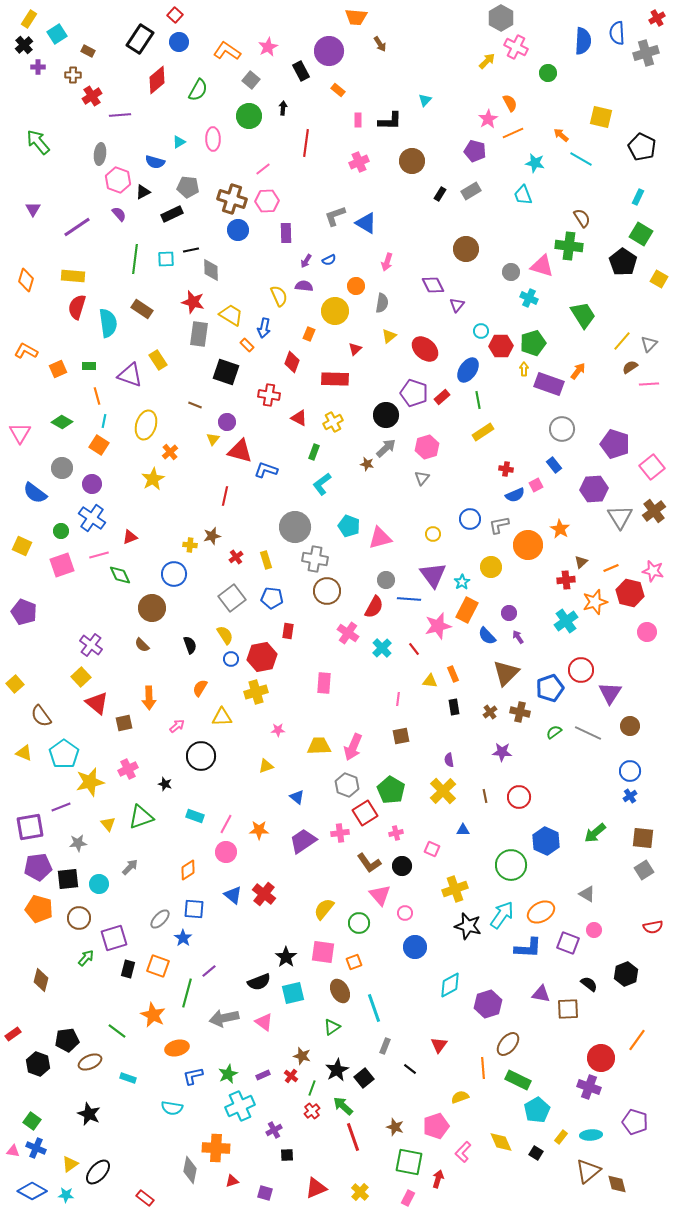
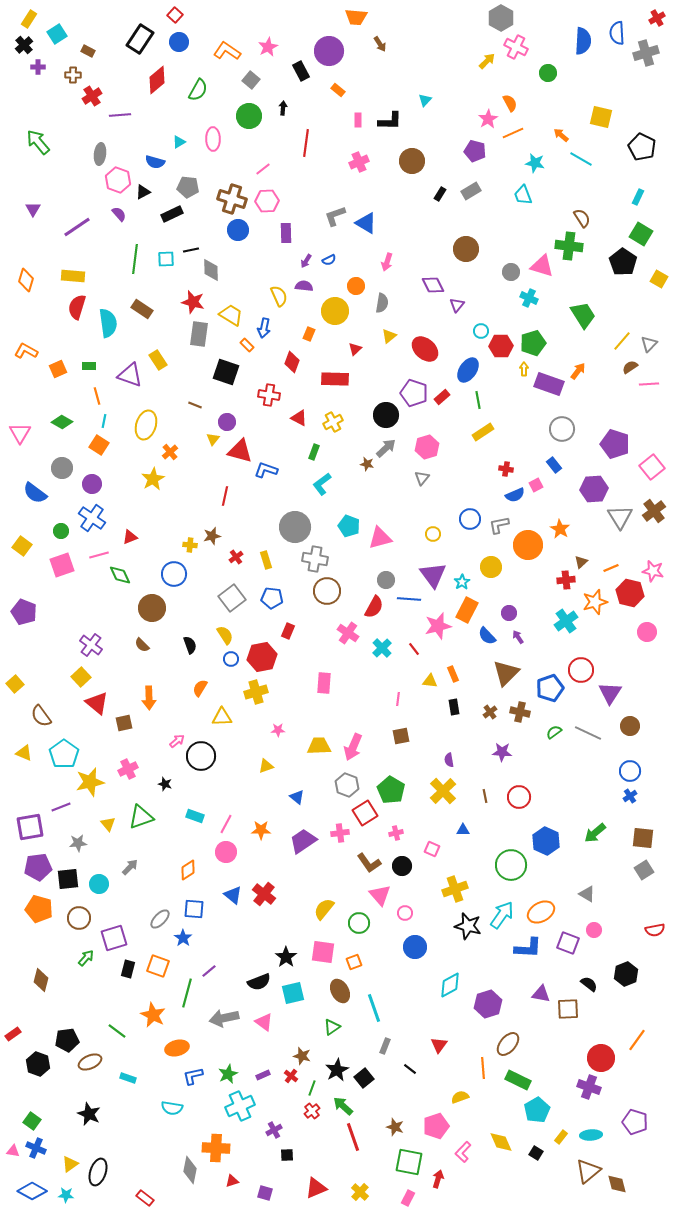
yellow square at (22, 546): rotated 12 degrees clockwise
red rectangle at (288, 631): rotated 14 degrees clockwise
pink arrow at (177, 726): moved 15 px down
orange star at (259, 830): moved 2 px right
red semicircle at (653, 927): moved 2 px right, 3 px down
black ellipse at (98, 1172): rotated 24 degrees counterclockwise
